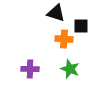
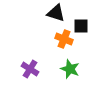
orange cross: rotated 18 degrees clockwise
purple cross: rotated 30 degrees clockwise
